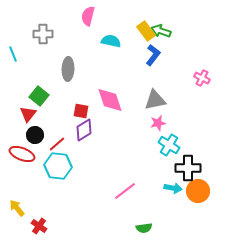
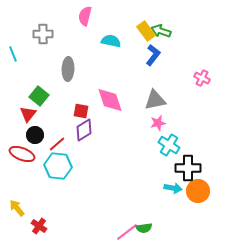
pink semicircle: moved 3 px left
pink line: moved 2 px right, 41 px down
